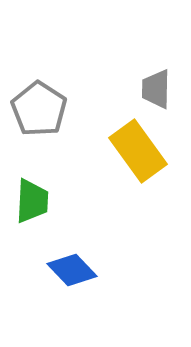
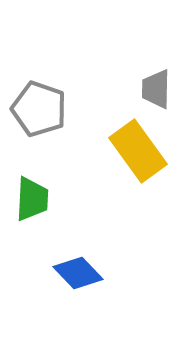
gray pentagon: rotated 14 degrees counterclockwise
green trapezoid: moved 2 px up
blue diamond: moved 6 px right, 3 px down
